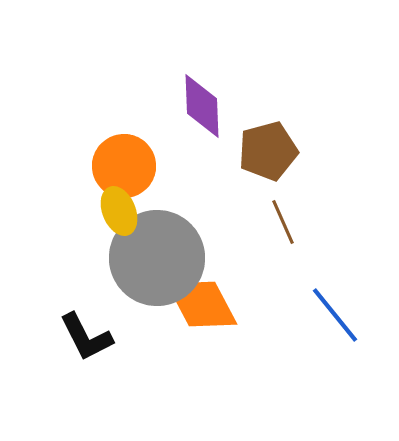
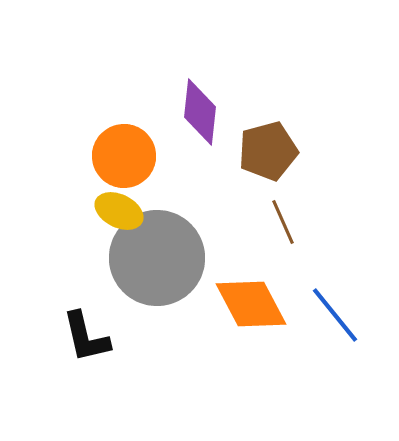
purple diamond: moved 2 px left, 6 px down; rotated 8 degrees clockwise
orange circle: moved 10 px up
yellow ellipse: rotated 42 degrees counterclockwise
orange diamond: moved 49 px right
black L-shape: rotated 14 degrees clockwise
